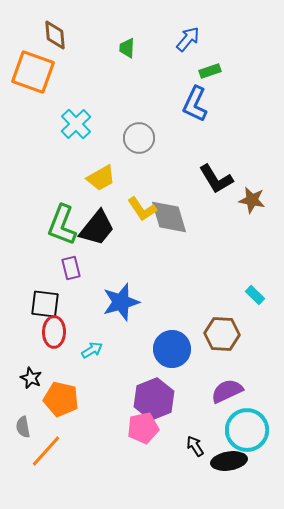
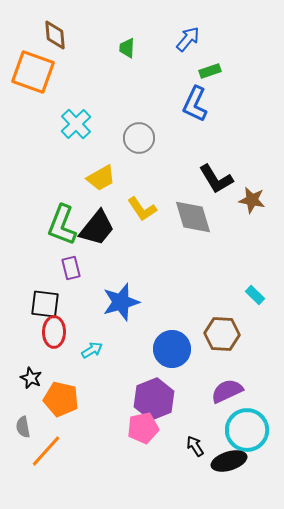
gray diamond: moved 24 px right
black ellipse: rotated 8 degrees counterclockwise
